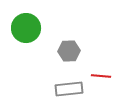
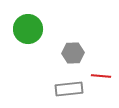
green circle: moved 2 px right, 1 px down
gray hexagon: moved 4 px right, 2 px down
